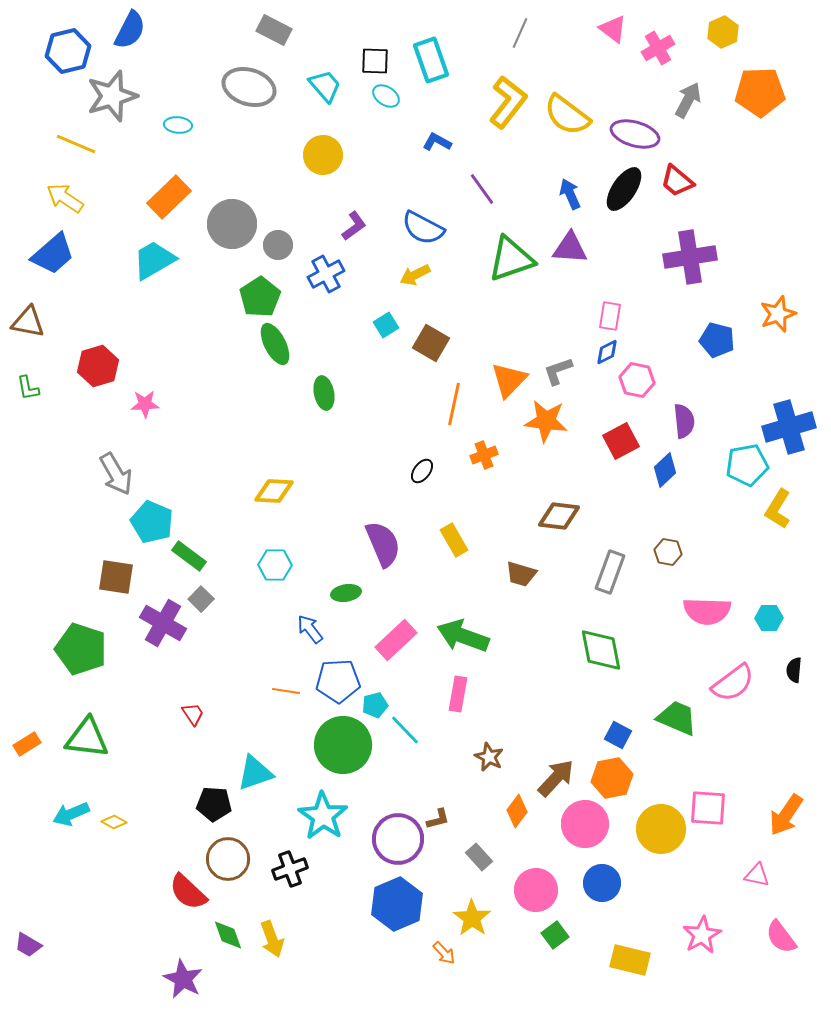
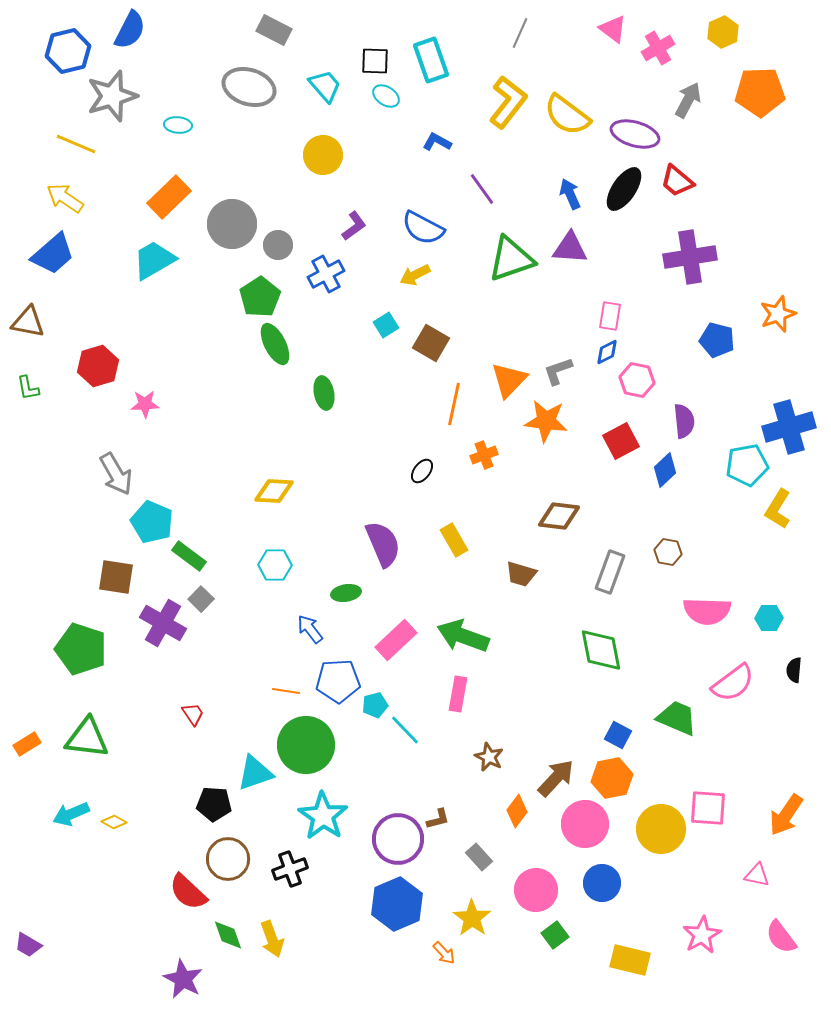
green circle at (343, 745): moved 37 px left
